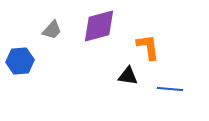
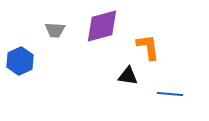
purple diamond: moved 3 px right
gray trapezoid: moved 3 px right; rotated 50 degrees clockwise
blue hexagon: rotated 20 degrees counterclockwise
blue line: moved 5 px down
